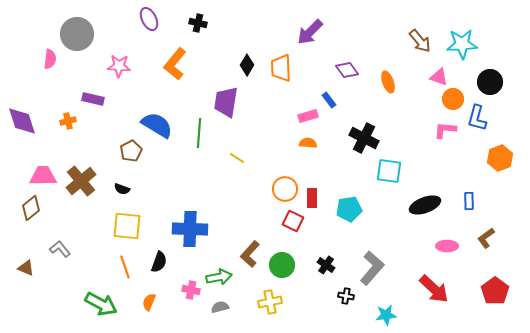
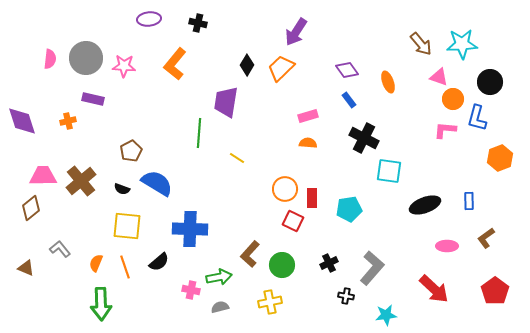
purple ellipse at (149, 19): rotated 70 degrees counterclockwise
purple arrow at (310, 32): moved 14 px left; rotated 12 degrees counterclockwise
gray circle at (77, 34): moved 9 px right, 24 px down
brown arrow at (420, 41): moved 1 px right, 3 px down
pink star at (119, 66): moved 5 px right
orange trapezoid at (281, 68): rotated 48 degrees clockwise
blue rectangle at (329, 100): moved 20 px right
blue semicircle at (157, 125): moved 58 px down
black semicircle at (159, 262): rotated 30 degrees clockwise
black cross at (326, 265): moved 3 px right, 2 px up; rotated 30 degrees clockwise
orange semicircle at (149, 302): moved 53 px left, 39 px up
green arrow at (101, 304): rotated 60 degrees clockwise
